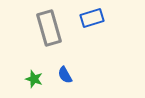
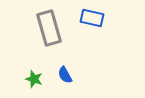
blue rectangle: rotated 30 degrees clockwise
